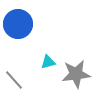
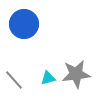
blue circle: moved 6 px right
cyan triangle: moved 16 px down
